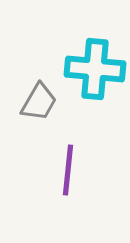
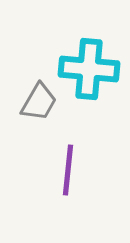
cyan cross: moved 6 px left
